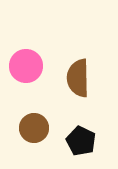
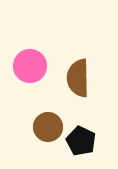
pink circle: moved 4 px right
brown circle: moved 14 px right, 1 px up
